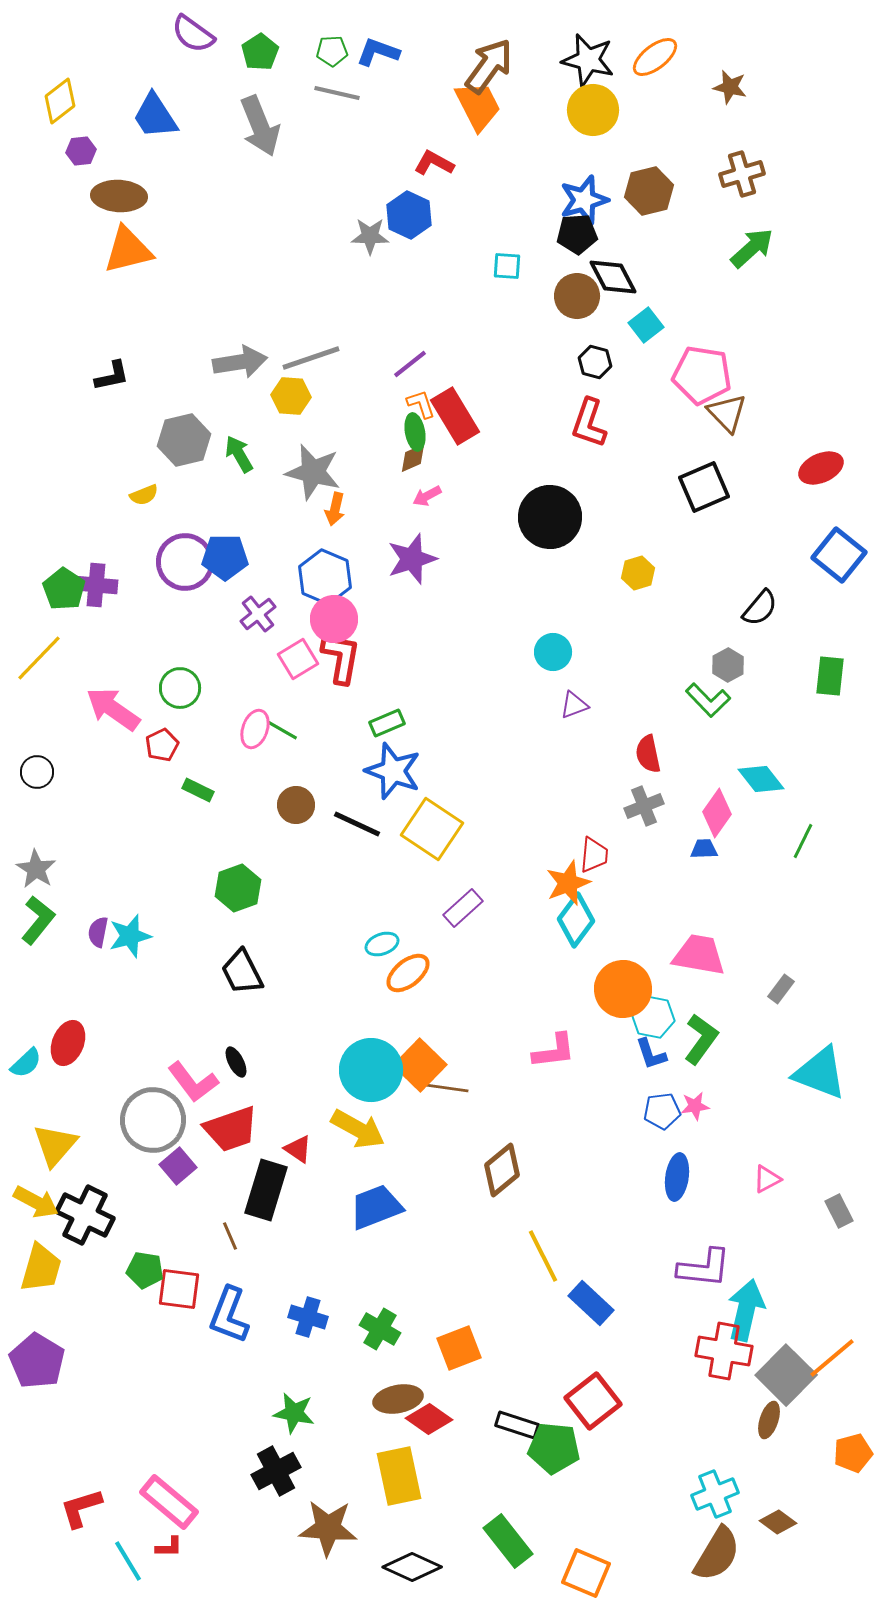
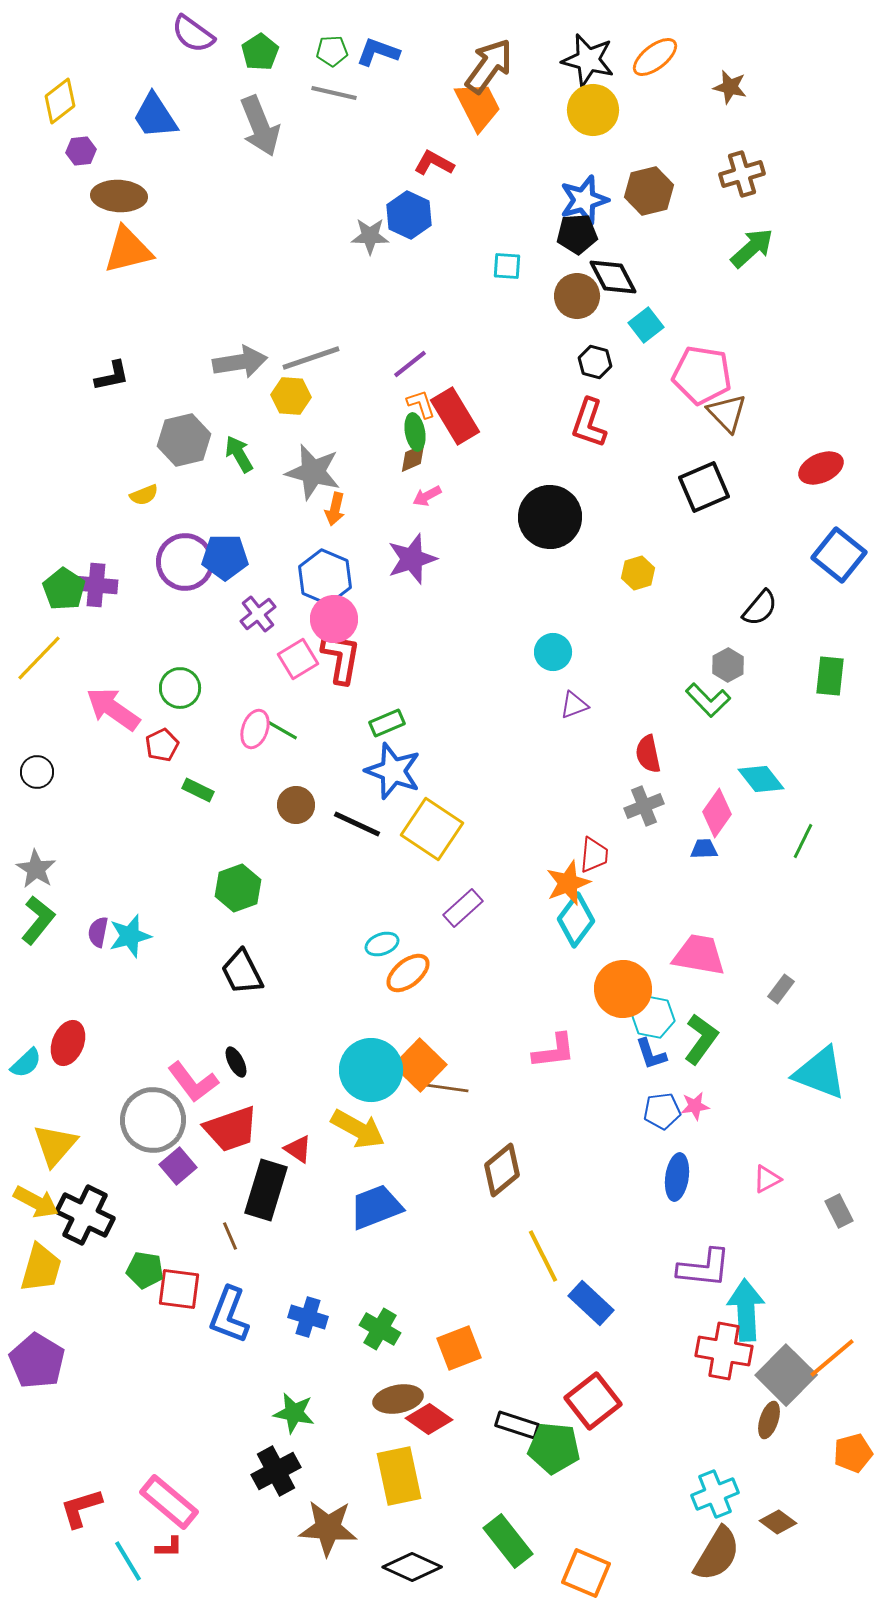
gray line at (337, 93): moved 3 px left
cyan arrow at (746, 1310): rotated 16 degrees counterclockwise
